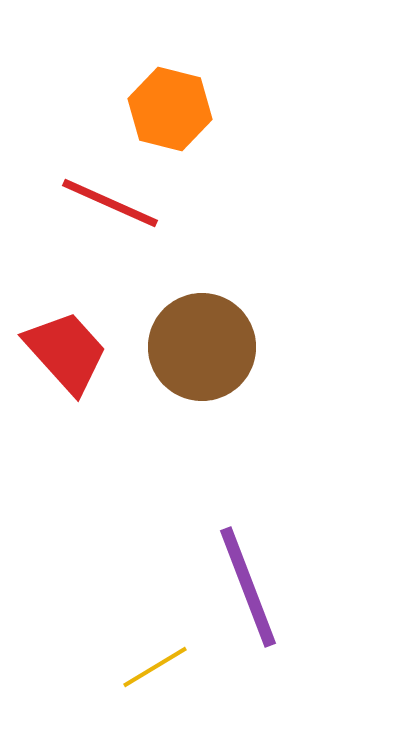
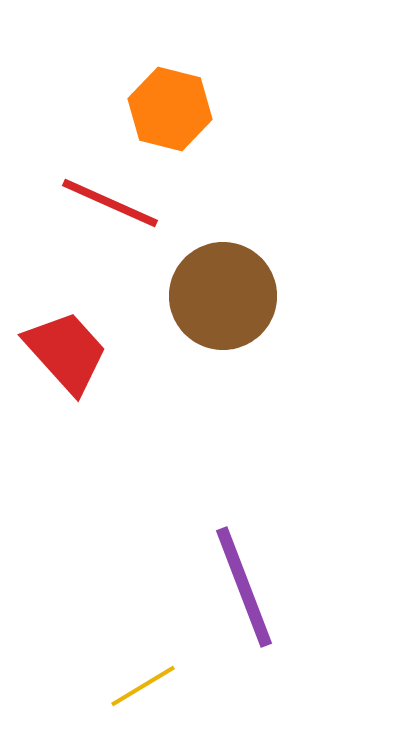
brown circle: moved 21 px right, 51 px up
purple line: moved 4 px left
yellow line: moved 12 px left, 19 px down
